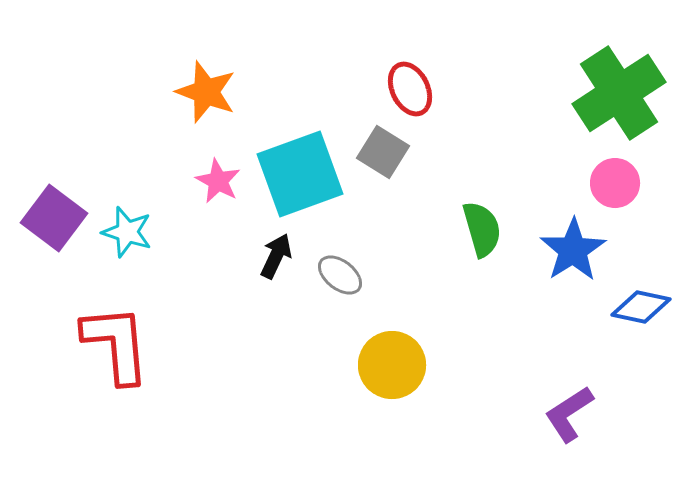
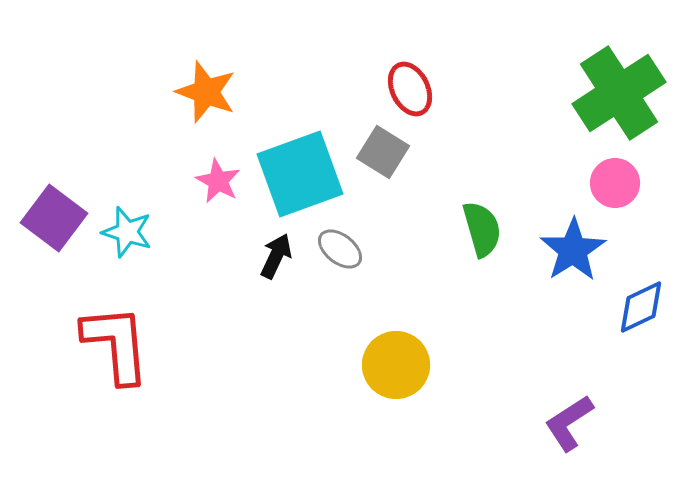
gray ellipse: moved 26 px up
blue diamond: rotated 38 degrees counterclockwise
yellow circle: moved 4 px right
purple L-shape: moved 9 px down
